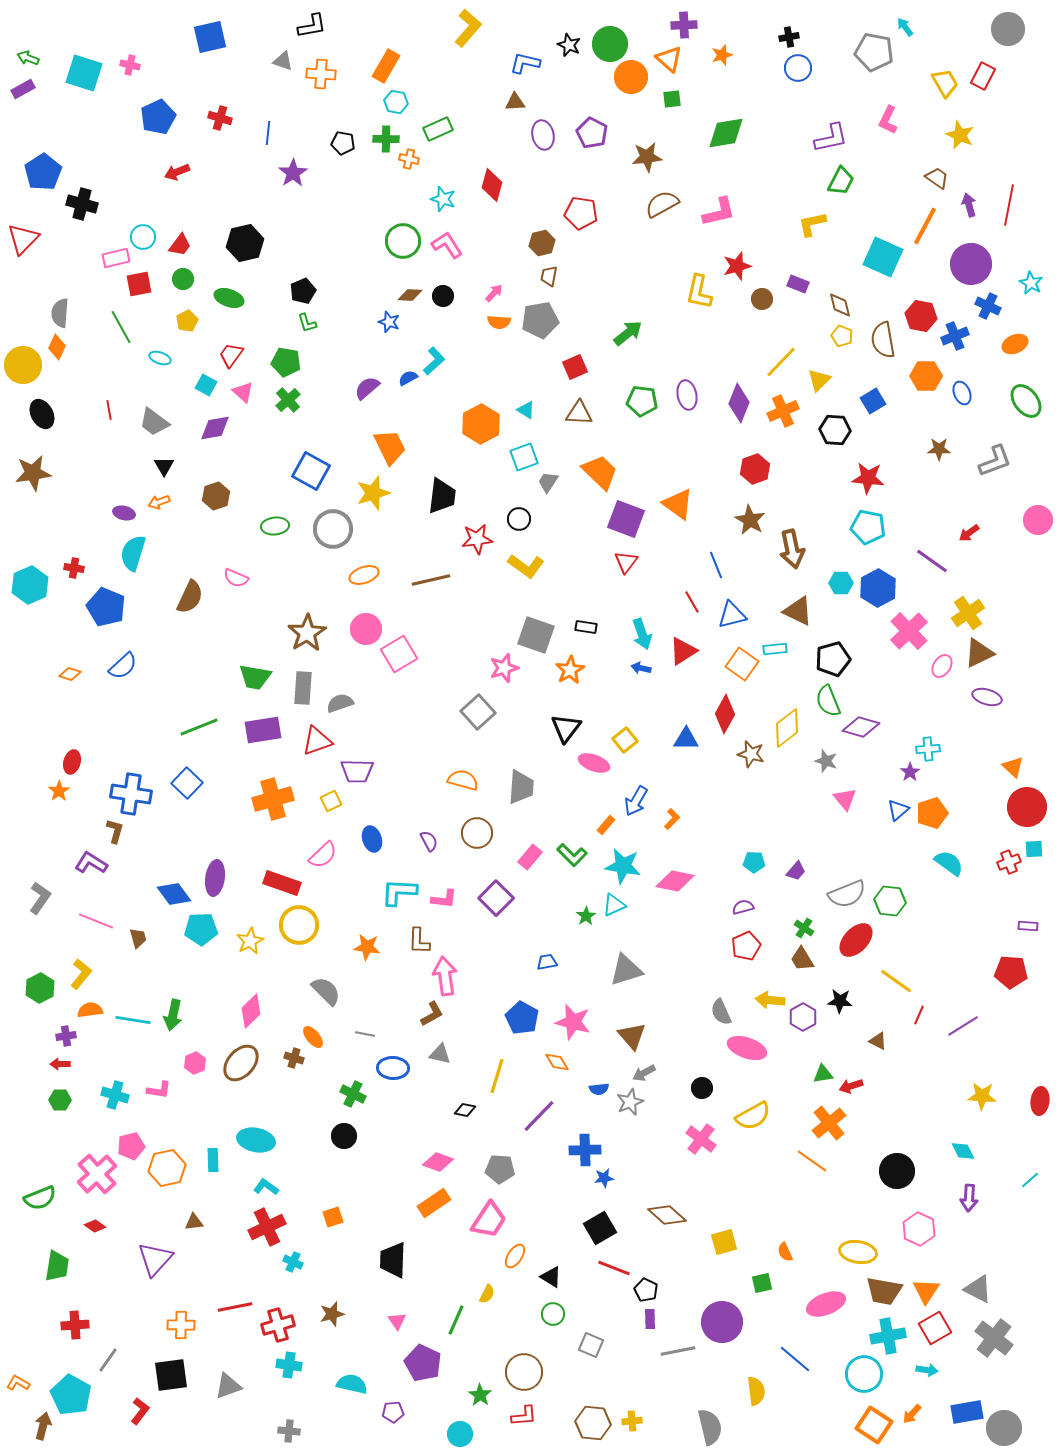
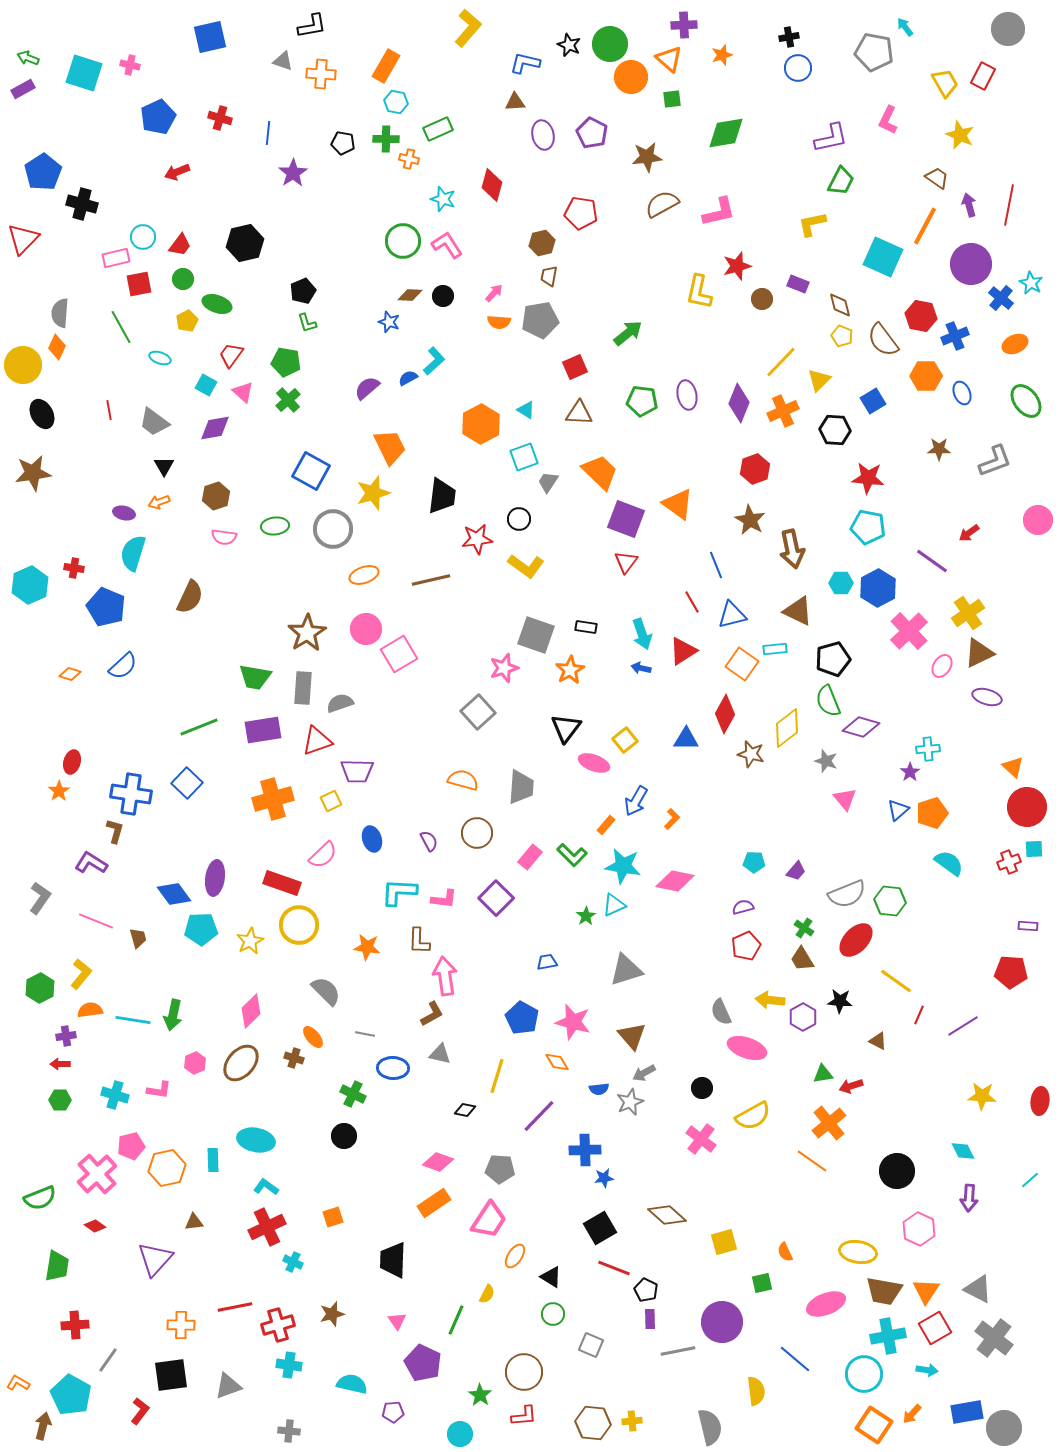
green ellipse at (229, 298): moved 12 px left, 6 px down
blue cross at (988, 306): moved 13 px right, 8 px up; rotated 15 degrees clockwise
brown semicircle at (883, 340): rotated 27 degrees counterclockwise
pink semicircle at (236, 578): moved 12 px left, 41 px up; rotated 15 degrees counterclockwise
